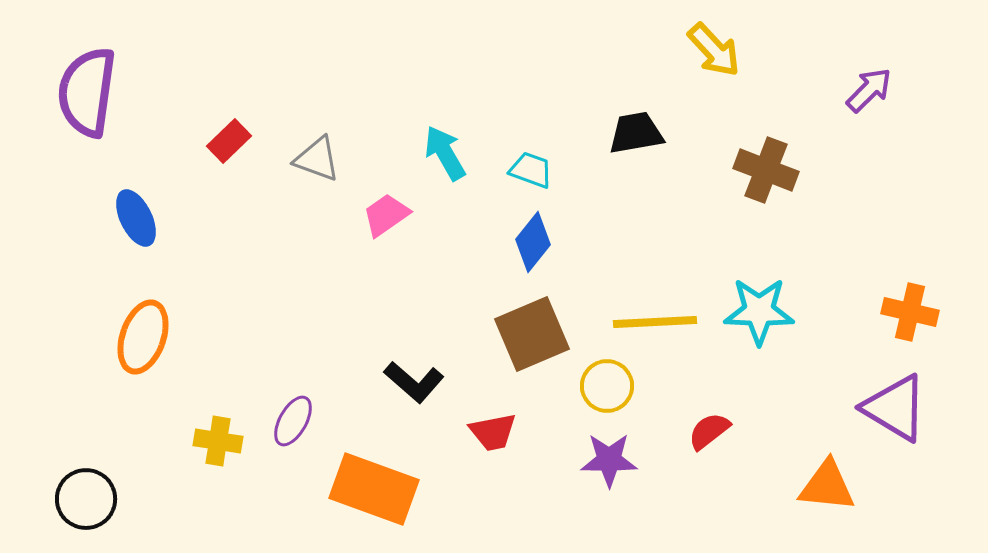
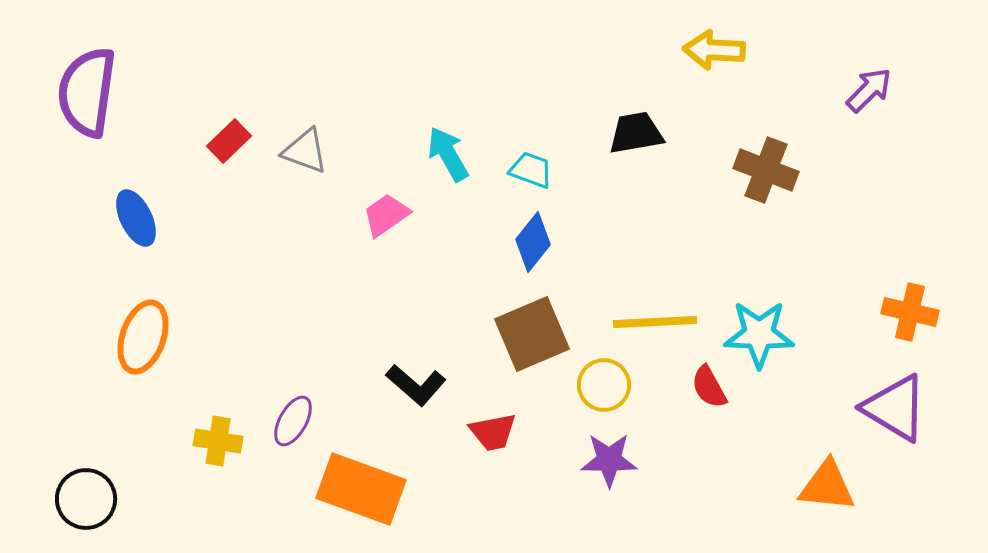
yellow arrow: rotated 136 degrees clockwise
cyan arrow: moved 3 px right, 1 px down
gray triangle: moved 12 px left, 8 px up
cyan star: moved 23 px down
black L-shape: moved 2 px right, 3 px down
yellow circle: moved 3 px left, 1 px up
red semicircle: moved 44 px up; rotated 81 degrees counterclockwise
orange rectangle: moved 13 px left
